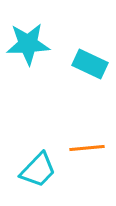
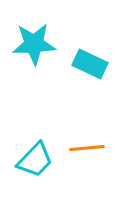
cyan star: moved 6 px right
cyan trapezoid: moved 3 px left, 10 px up
